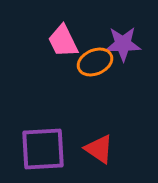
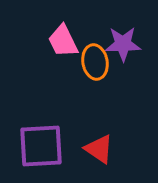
orange ellipse: rotated 76 degrees counterclockwise
purple square: moved 2 px left, 3 px up
